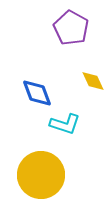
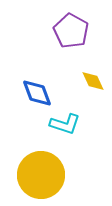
purple pentagon: moved 3 px down
